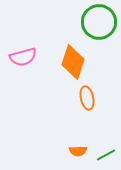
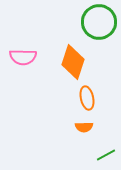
pink semicircle: rotated 16 degrees clockwise
orange semicircle: moved 6 px right, 24 px up
